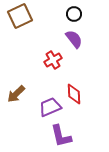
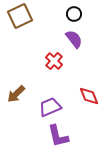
red cross: moved 1 px right, 1 px down; rotated 18 degrees counterclockwise
red diamond: moved 15 px right, 2 px down; rotated 20 degrees counterclockwise
purple L-shape: moved 3 px left
